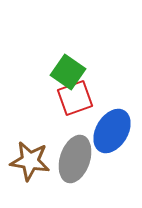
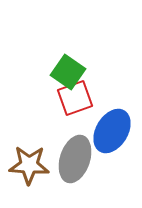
brown star: moved 1 px left, 4 px down; rotated 6 degrees counterclockwise
